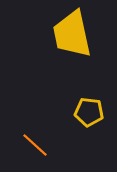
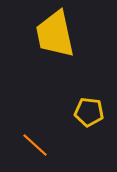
yellow trapezoid: moved 17 px left
